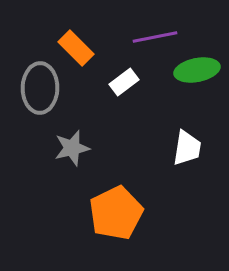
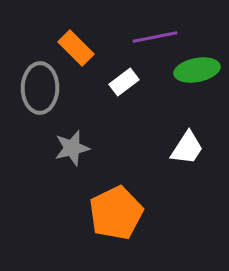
white trapezoid: rotated 24 degrees clockwise
